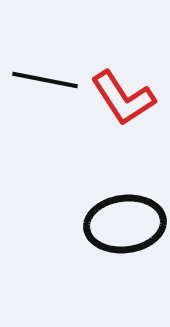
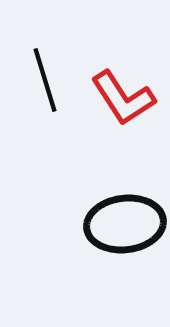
black line: rotated 62 degrees clockwise
